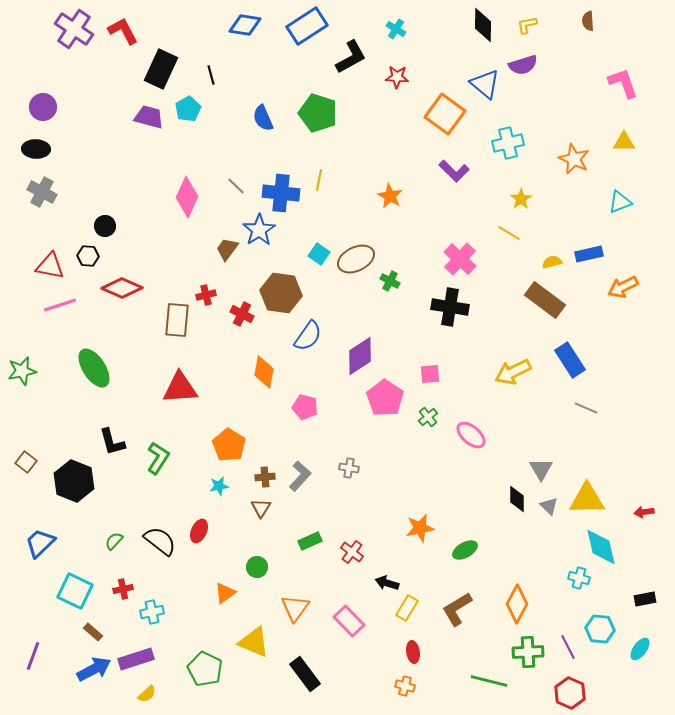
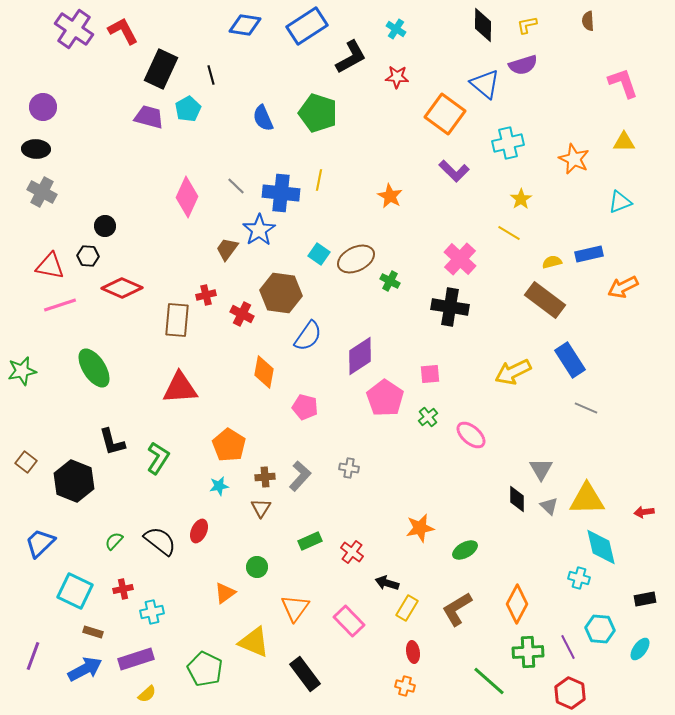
brown rectangle at (93, 632): rotated 24 degrees counterclockwise
blue arrow at (94, 669): moved 9 px left
green line at (489, 681): rotated 27 degrees clockwise
